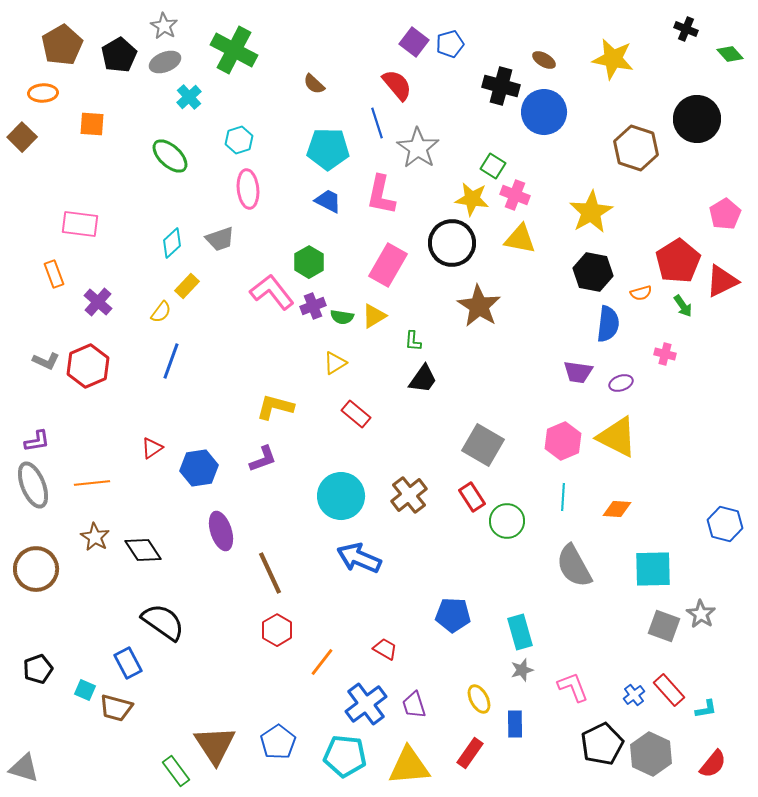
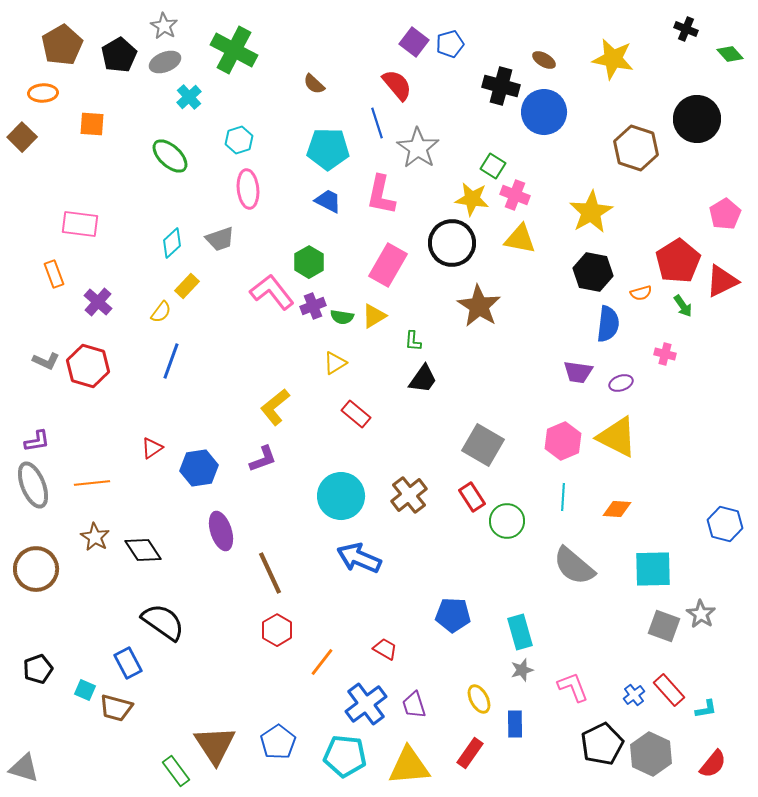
red hexagon at (88, 366): rotated 21 degrees counterclockwise
yellow L-shape at (275, 407): rotated 54 degrees counterclockwise
gray semicircle at (574, 566): rotated 21 degrees counterclockwise
